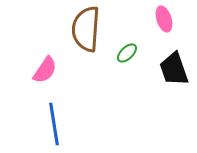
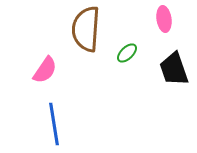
pink ellipse: rotated 10 degrees clockwise
